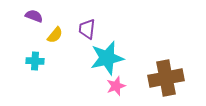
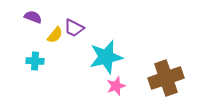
purple semicircle: moved 1 px left, 1 px down
purple trapezoid: moved 13 px left, 1 px up; rotated 70 degrees counterclockwise
cyan star: moved 1 px left, 1 px up
brown cross: rotated 8 degrees counterclockwise
